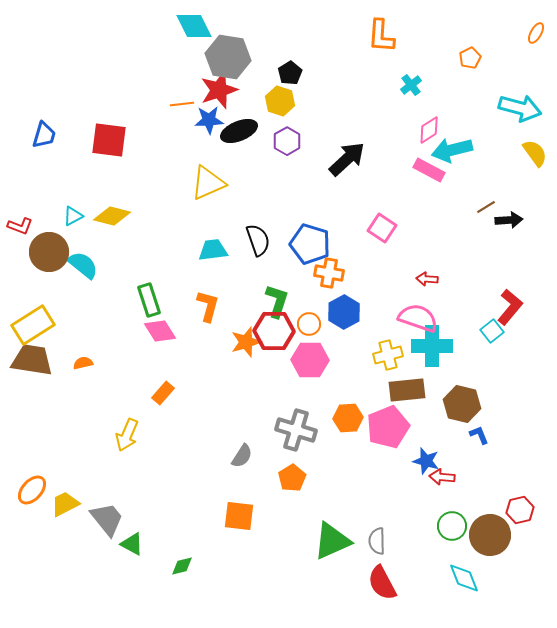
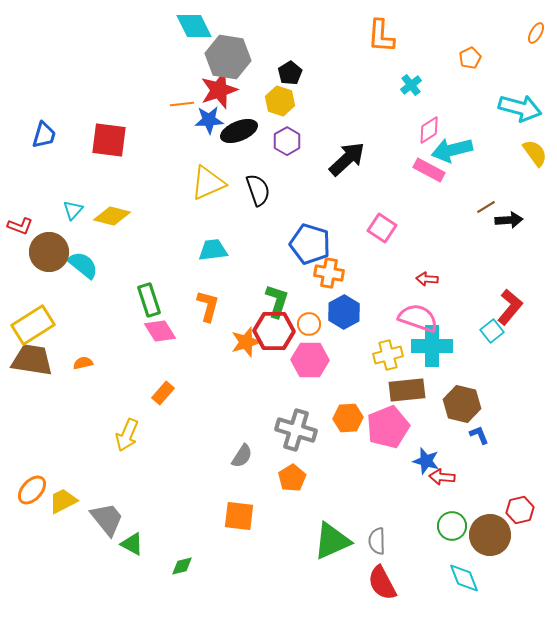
cyan triangle at (73, 216): moved 6 px up; rotated 20 degrees counterclockwise
black semicircle at (258, 240): moved 50 px up
yellow trapezoid at (65, 504): moved 2 px left, 3 px up
